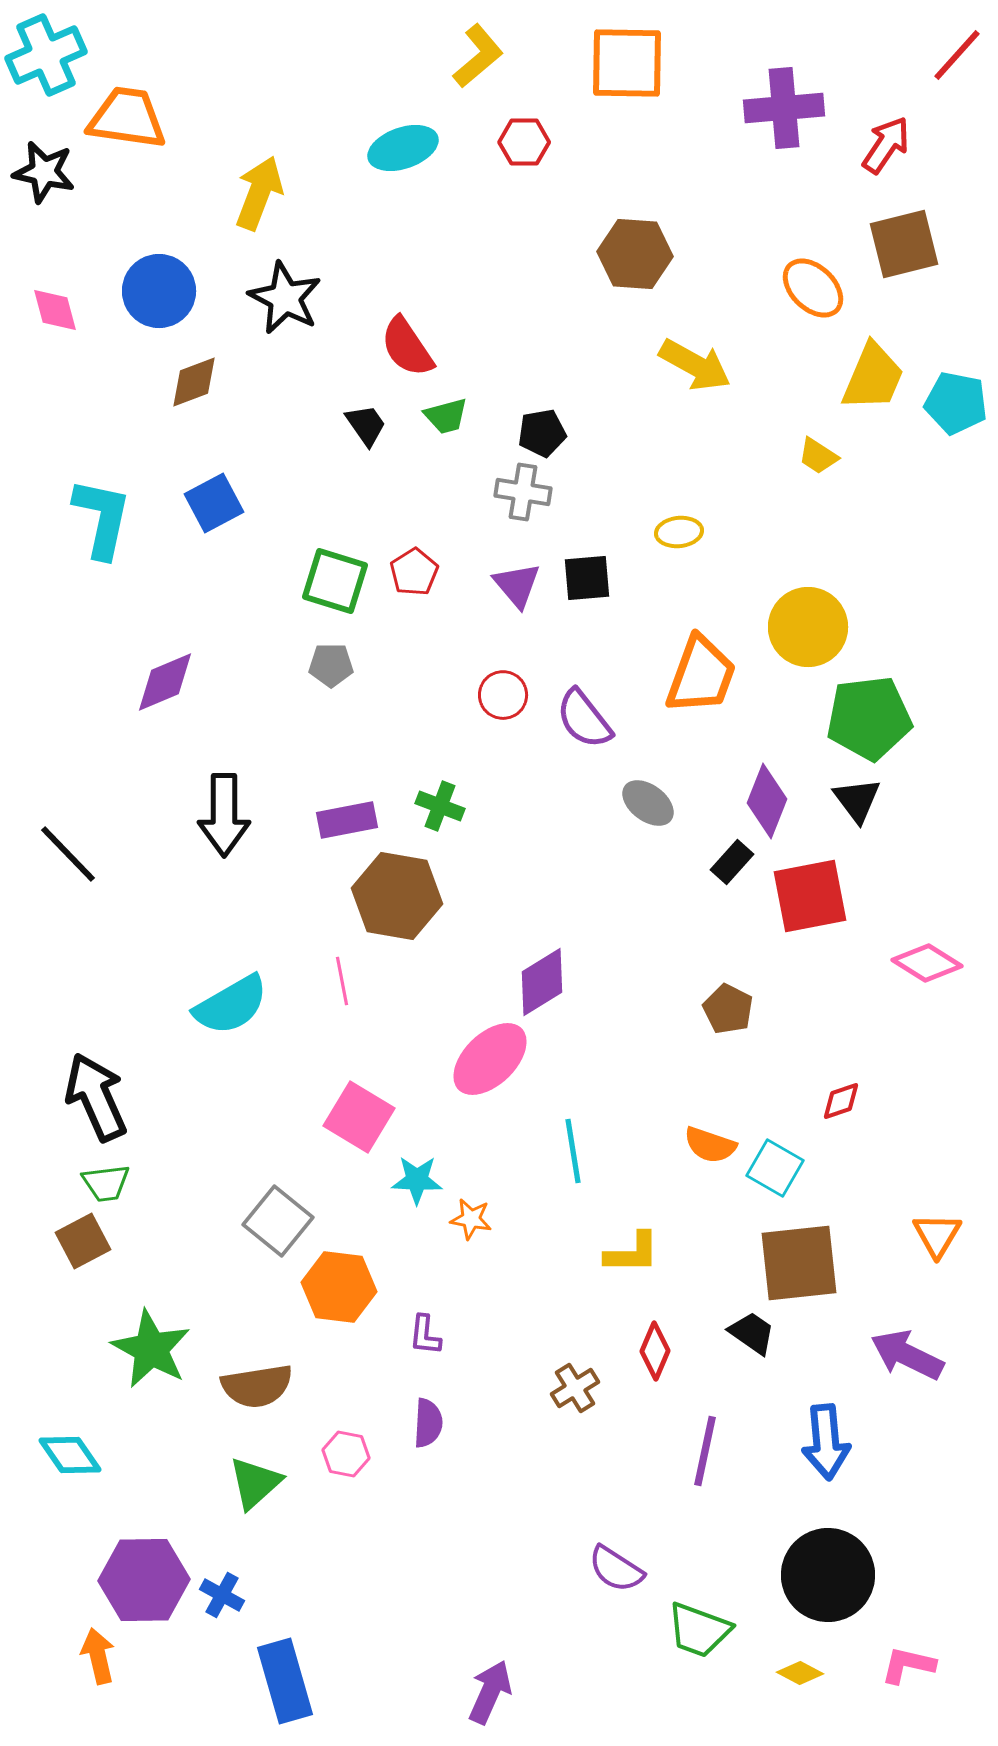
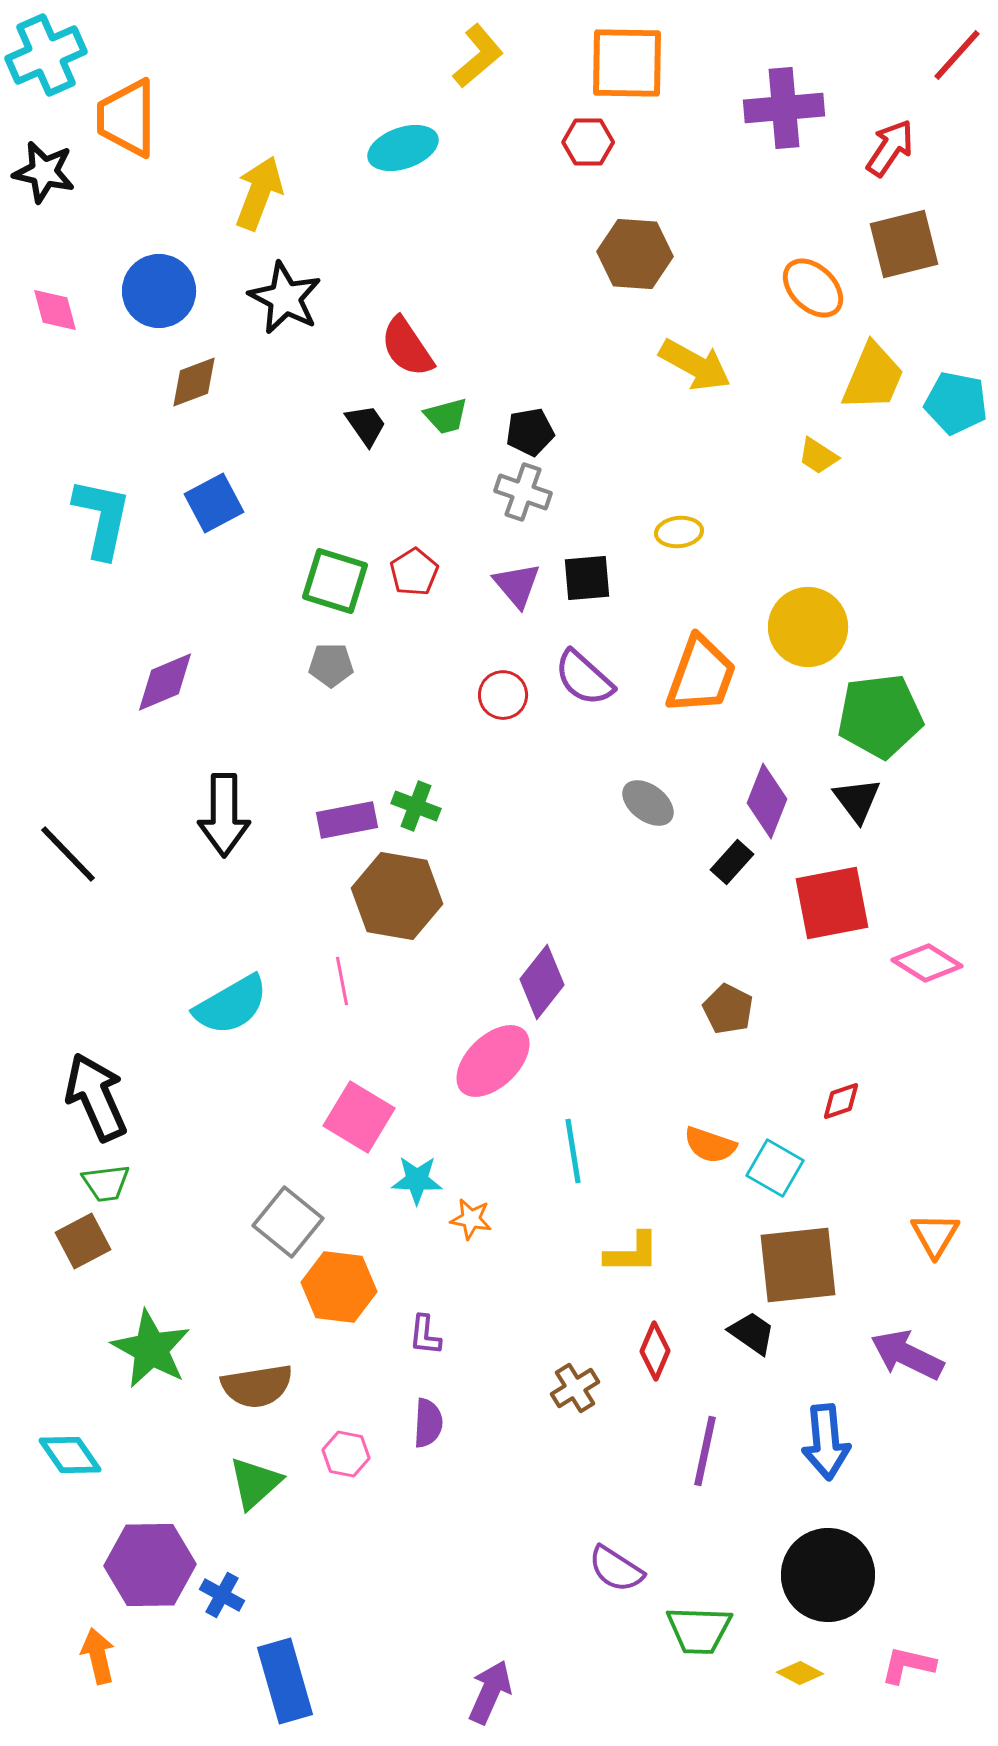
orange trapezoid at (127, 118): rotated 98 degrees counterclockwise
red hexagon at (524, 142): moved 64 px right
red arrow at (886, 145): moved 4 px right, 3 px down
black pentagon at (542, 433): moved 12 px left, 1 px up
gray cross at (523, 492): rotated 10 degrees clockwise
green pentagon at (869, 718): moved 11 px right, 2 px up
purple semicircle at (584, 719): moved 41 px up; rotated 10 degrees counterclockwise
green cross at (440, 806): moved 24 px left
red square at (810, 896): moved 22 px right, 7 px down
purple diamond at (542, 982): rotated 20 degrees counterclockwise
pink ellipse at (490, 1059): moved 3 px right, 2 px down
gray square at (278, 1221): moved 10 px right, 1 px down
orange triangle at (937, 1235): moved 2 px left
brown square at (799, 1263): moved 1 px left, 2 px down
purple hexagon at (144, 1580): moved 6 px right, 15 px up
green trapezoid at (699, 1630): rotated 18 degrees counterclockwise
